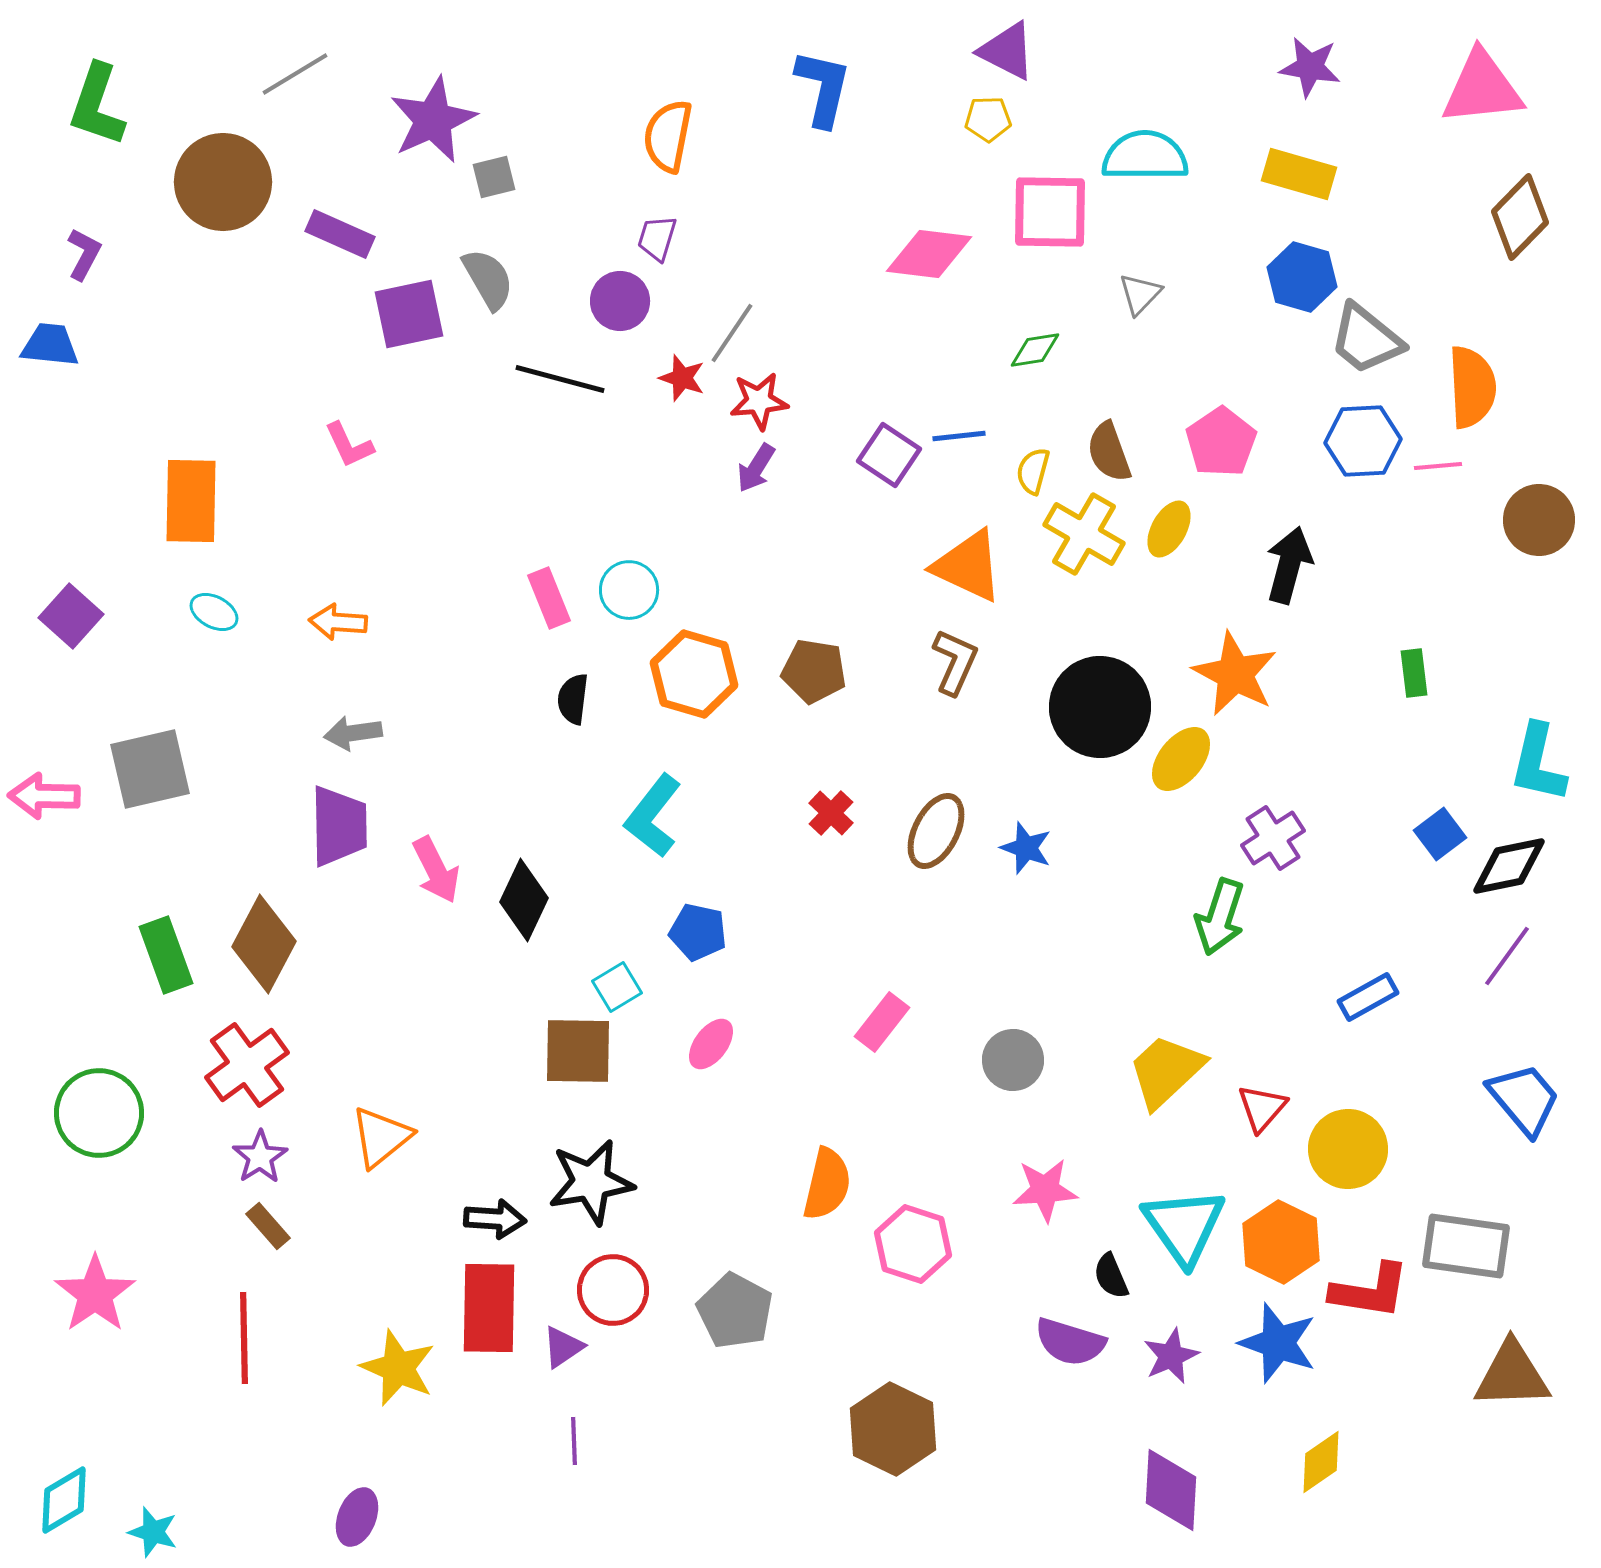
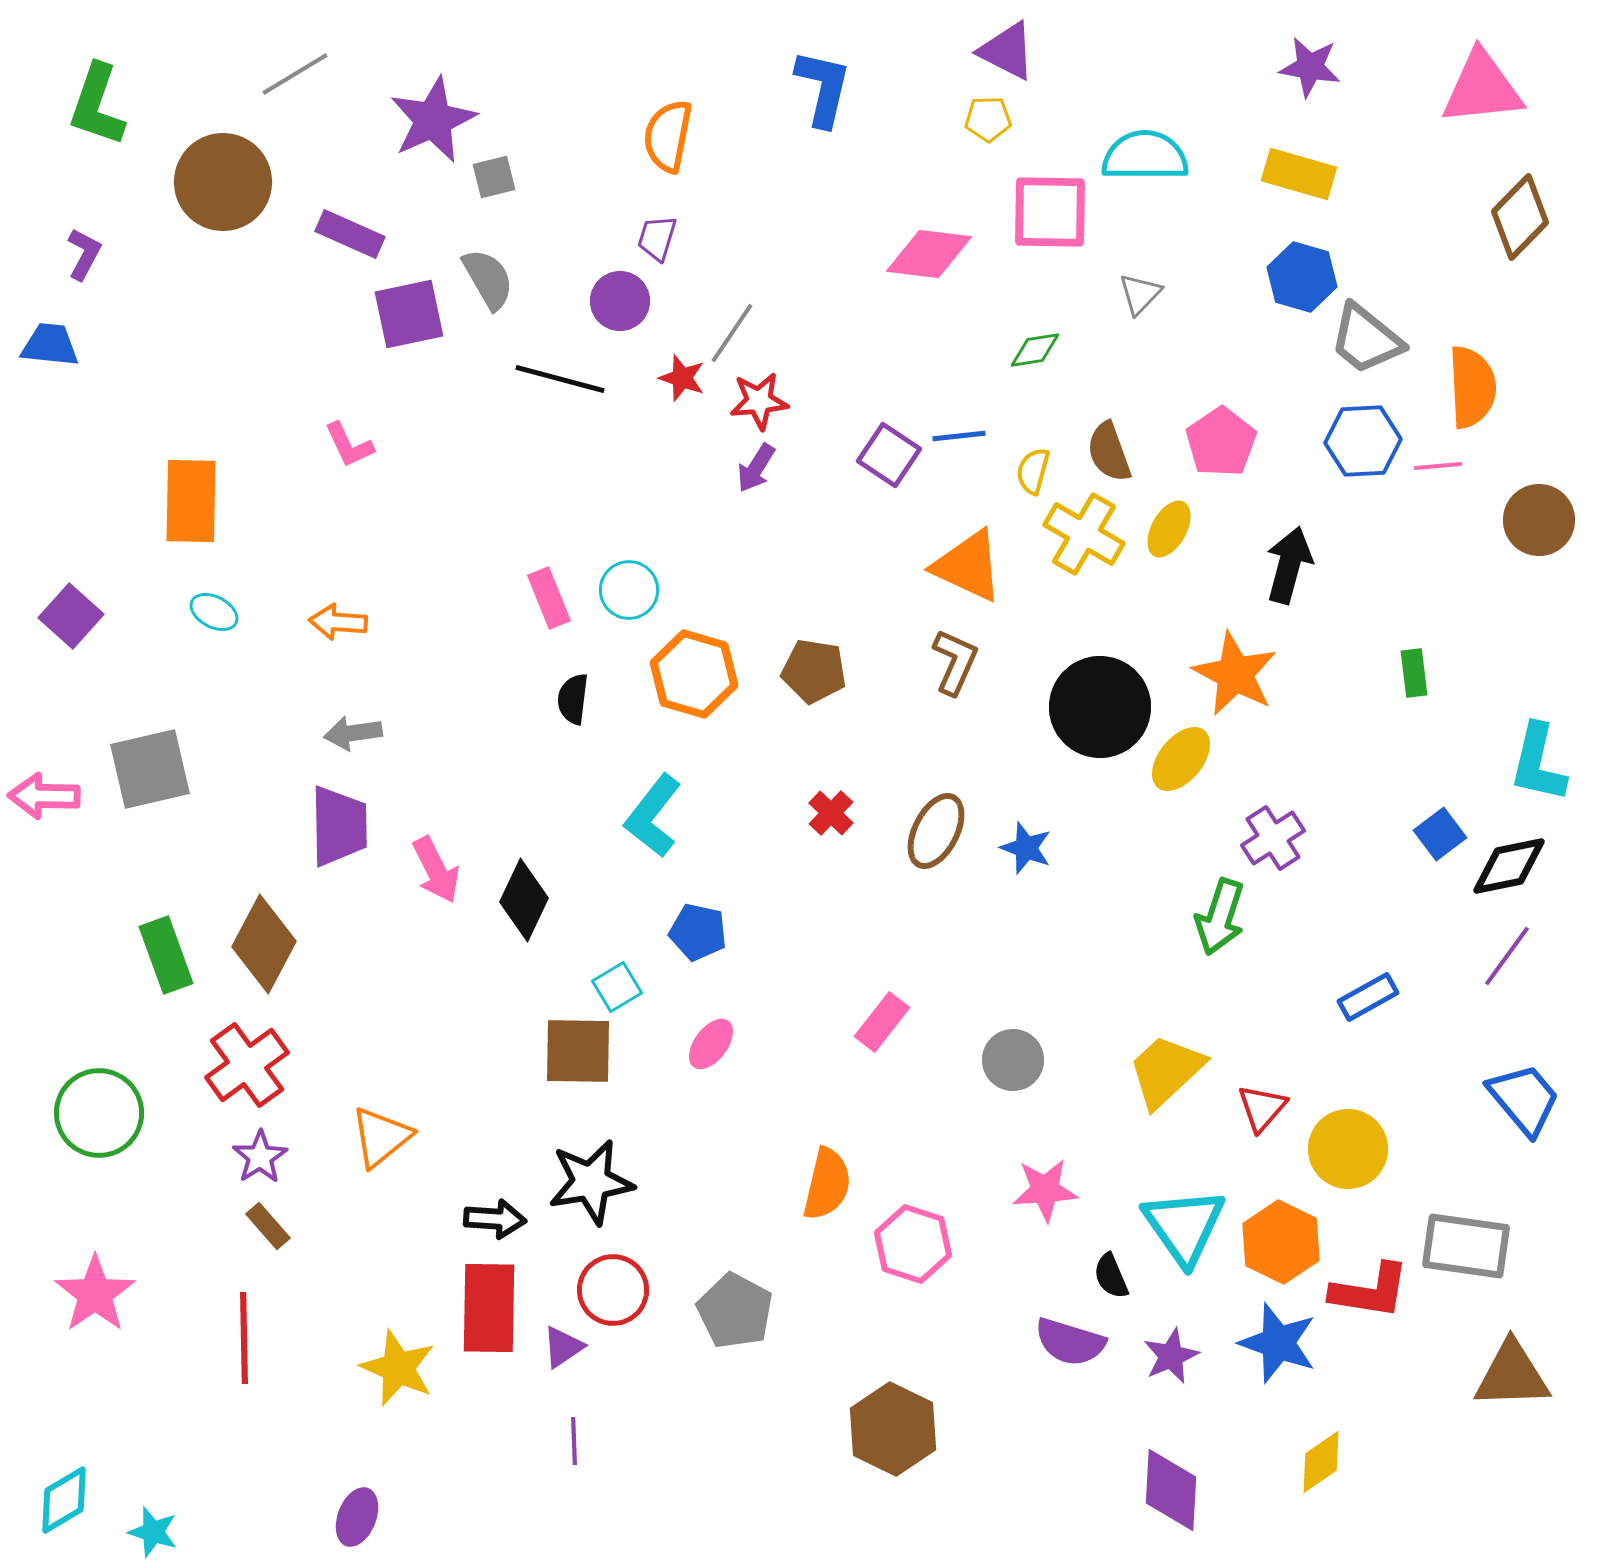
purple rectangle at (340, 234): moved 10 px right
